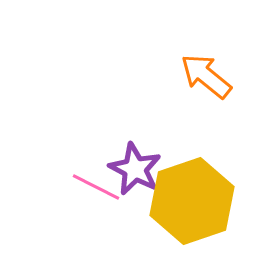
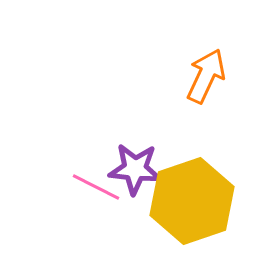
orange arrow: rotated 76 degrees clockwise
purple star: rotated 22 degrees counterclockwise
